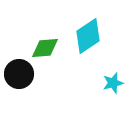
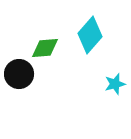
cyan diamond: moved 2 px right, 1 px up; rotated 15 degrees counterclockwise
cyan star: moved 2 px right, 1 px down
